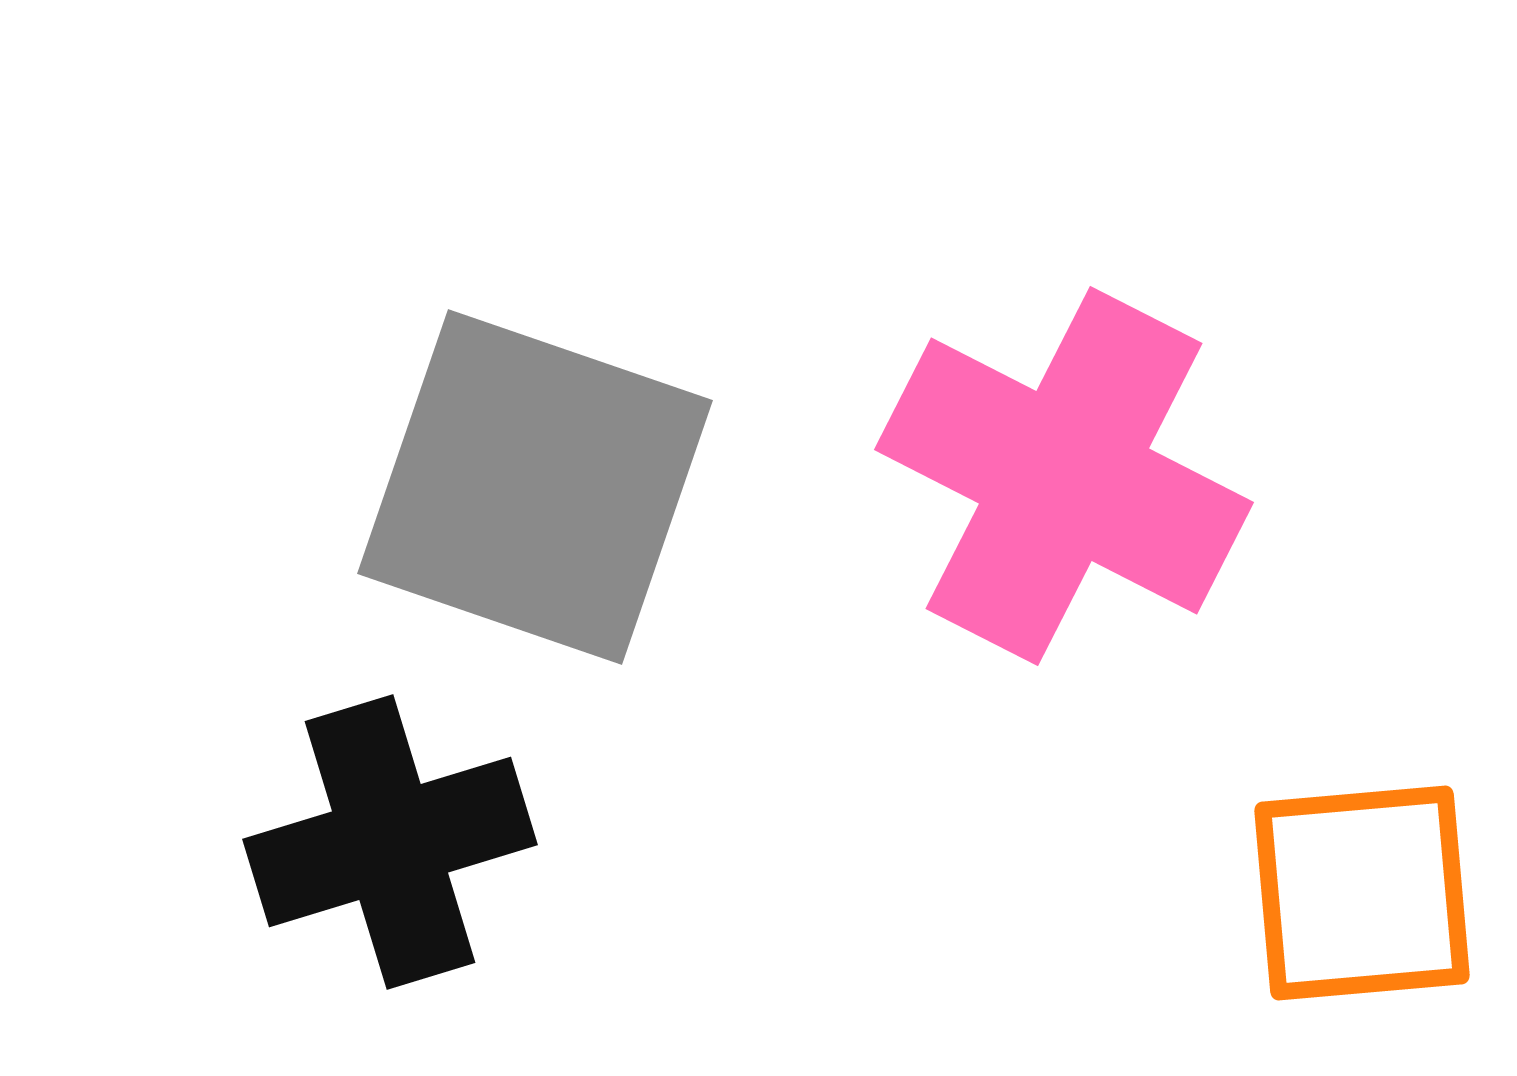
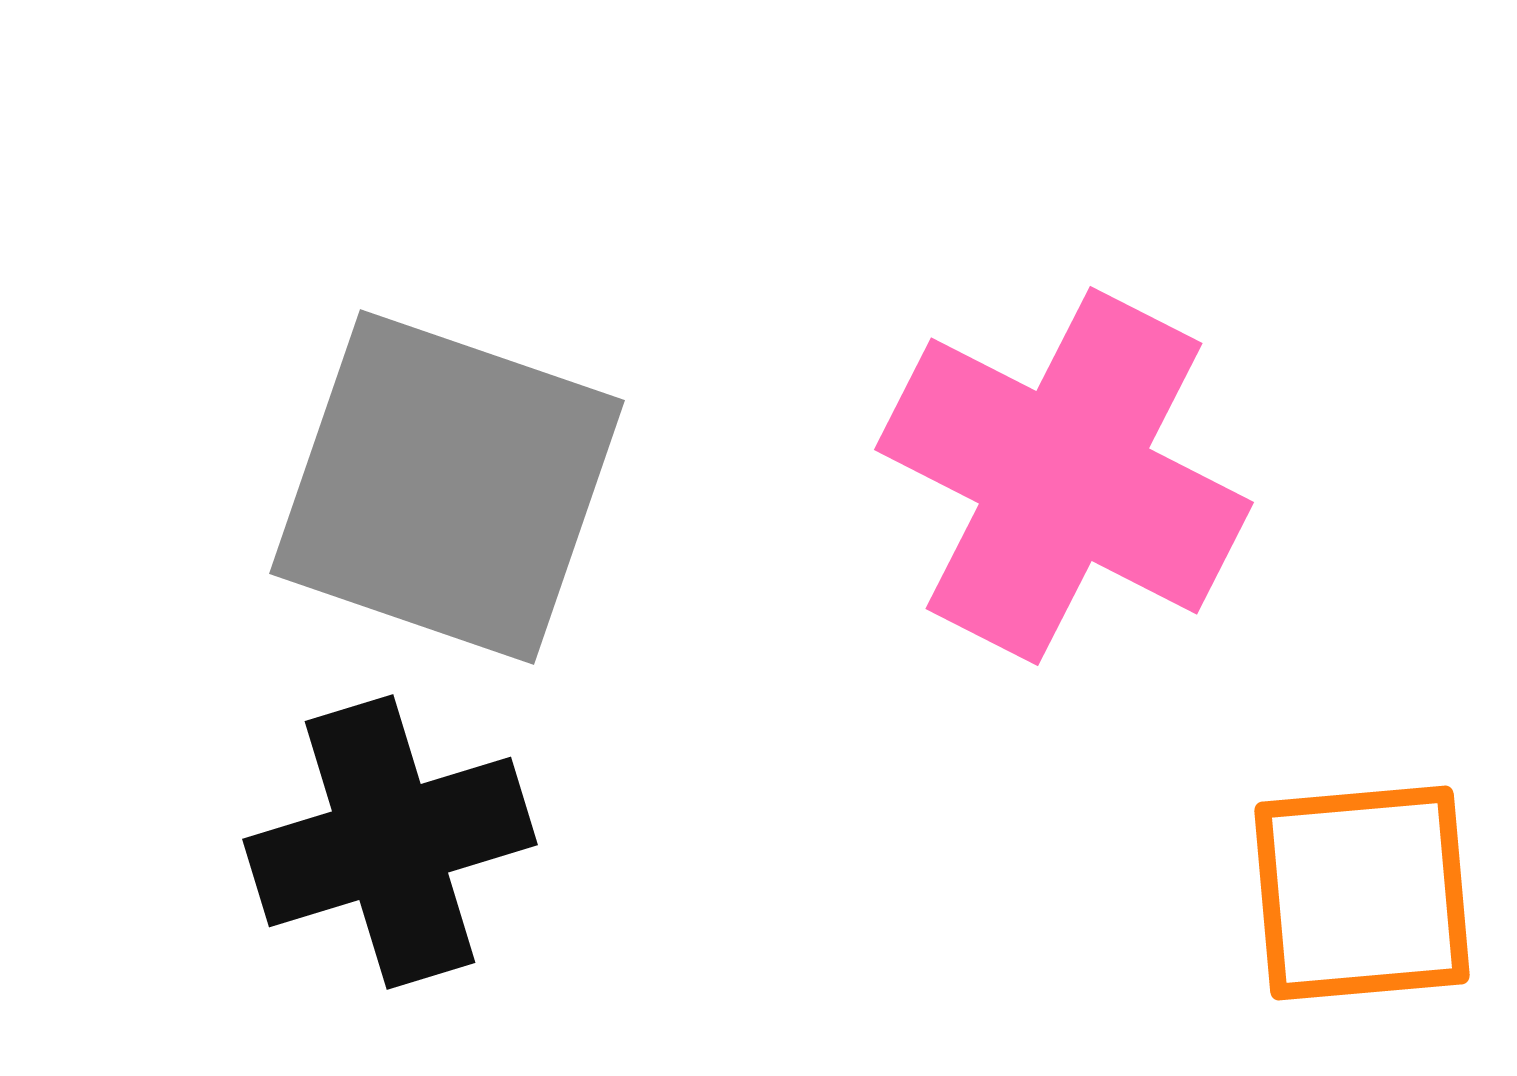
gray square: moved 88 px left
